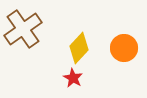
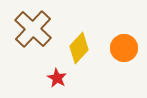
brown cross: moved 10 px right; rotated 12 degrees counterclockwise
red star: moved 16 px left
